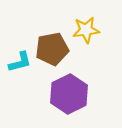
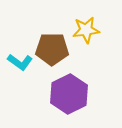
brown pentagon: rotated 12 degrees clockwise
cyan L-shape: rotated 50 degrees clockwise
